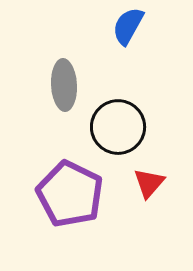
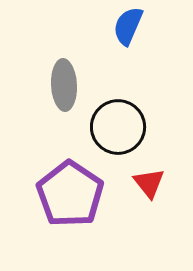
blue semicircle: rotated 6 degrees counterclockwise
red triangle: rotated 20 degrees counterclockwise
purple pentagon: rotated 8 degrees clockwise
